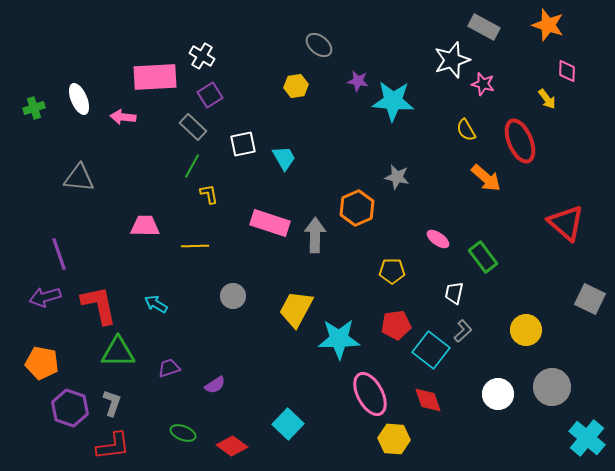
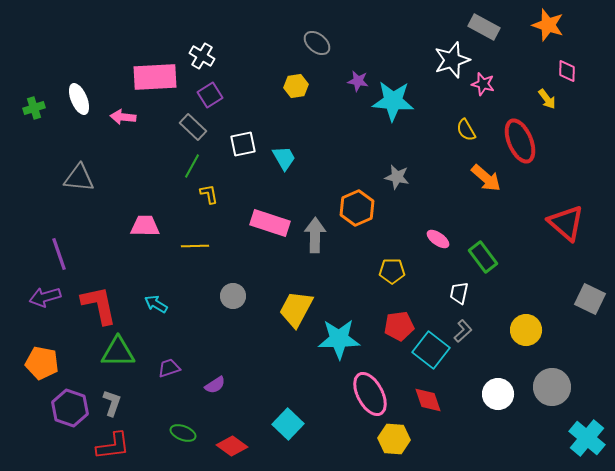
gray ellipse at (319, 45): moved 2 px left, 2 px up
white trapezoid at (454, 293): moved 5 px right
red pentagon at (396, 325): moved 3 px right, 1 px down
